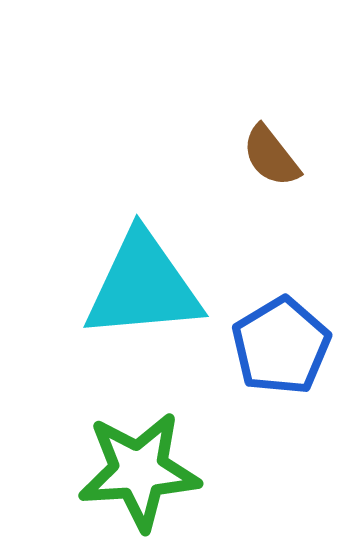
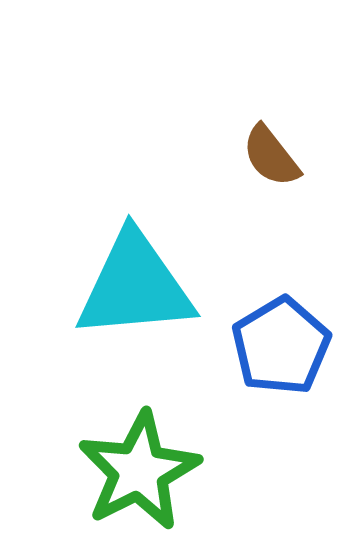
cyan triangle: moved 8 px left
green star: rotated 23 degrees counterclockwise
